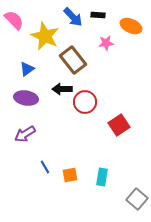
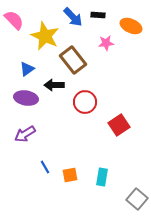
black arrow: moved 8 px left, 4 px up
